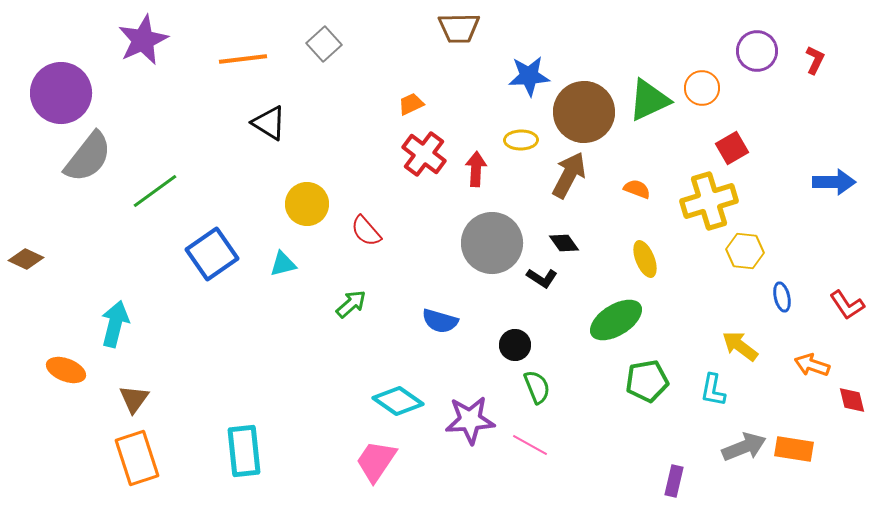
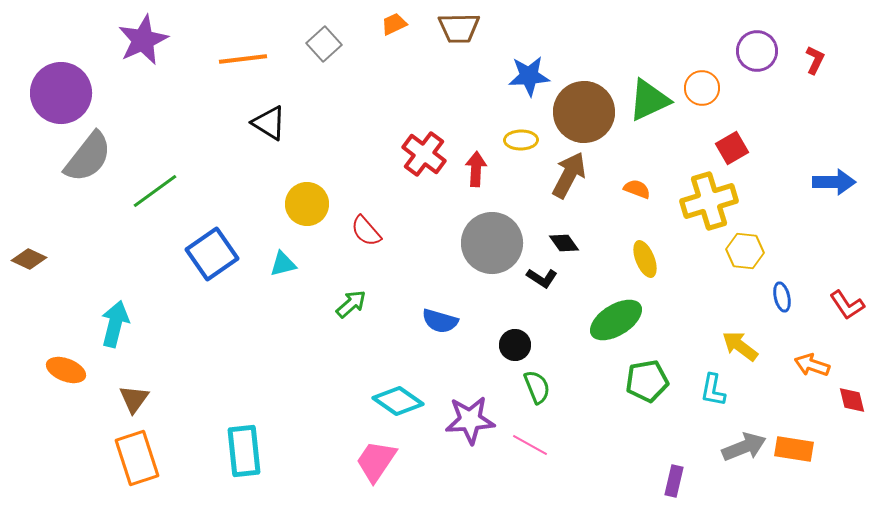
orange trapezoid at (411, 104): moved 17 px left, 80 px up
brown diamond at (26, 259): moved 3 px right
